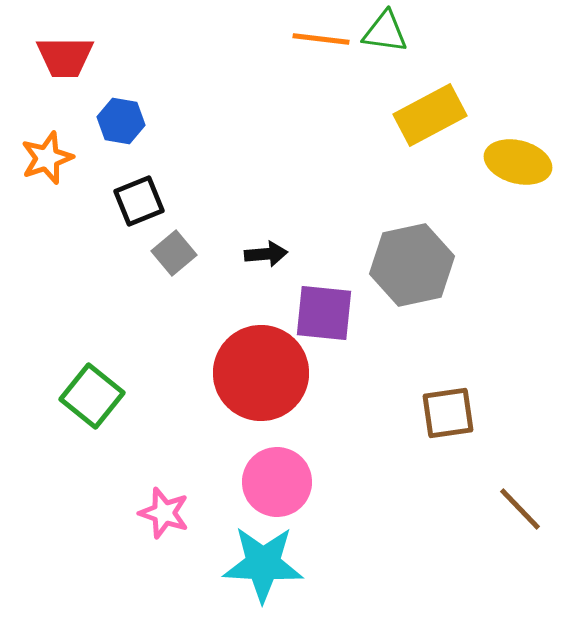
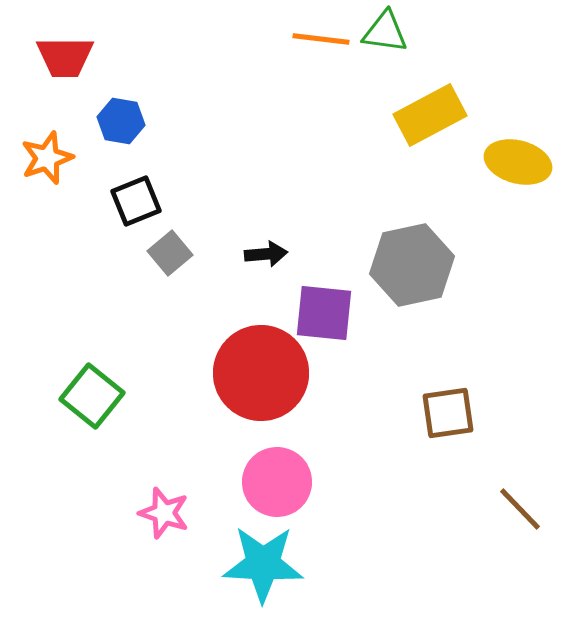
black square: moved 3 px left
gray square: moved 4 px left
